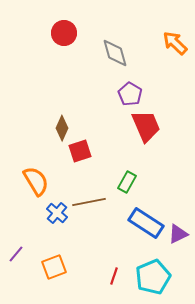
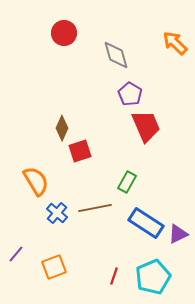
gray diamond: moved 1 px right, 2 px down
brown line: moved 6 px right, 6 px down
